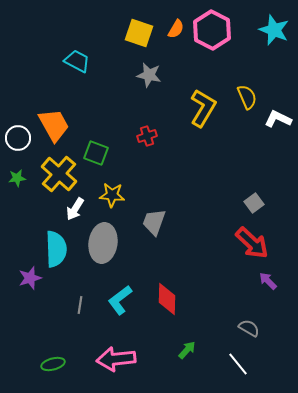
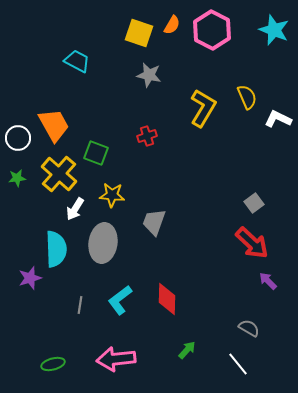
orange semicircle: moved 4 px left, 4 px up
